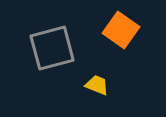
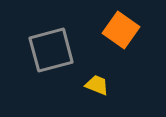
gray square: moved 1 px left, 2 px down
